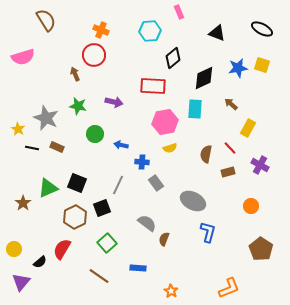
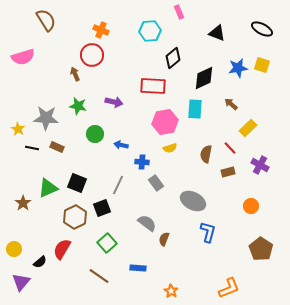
red circle at (94, 55): moved 2 px left
gray star at (46, 118): rotated 20 degrees counterclockwise
yellow rectangle at (248, 128): rotated 18 degrees clockwise
